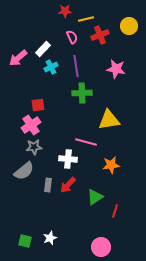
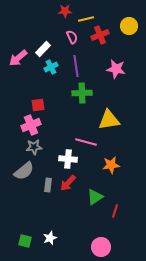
pink cross: rotated 12 degrees clockwise
red arrow: moved 2 px up
